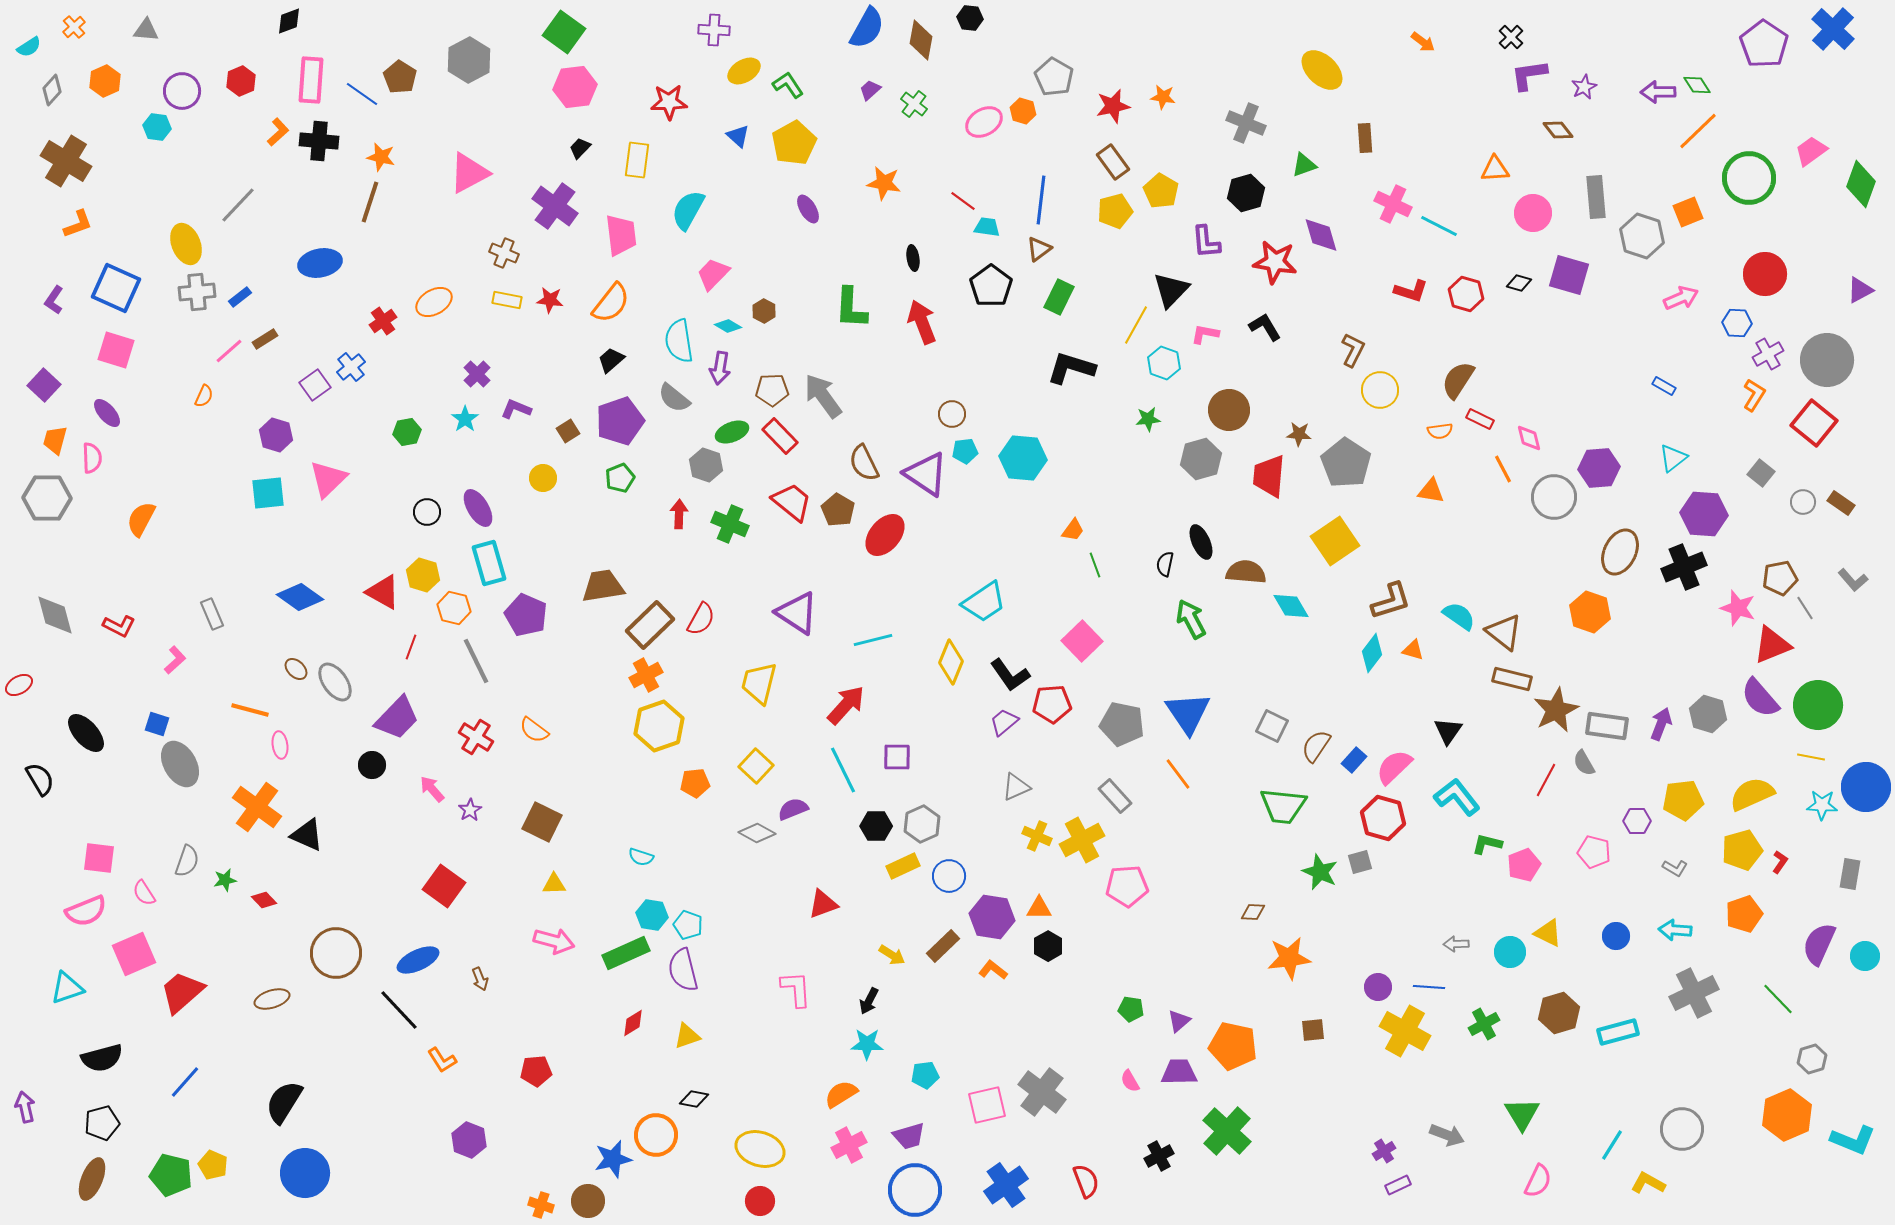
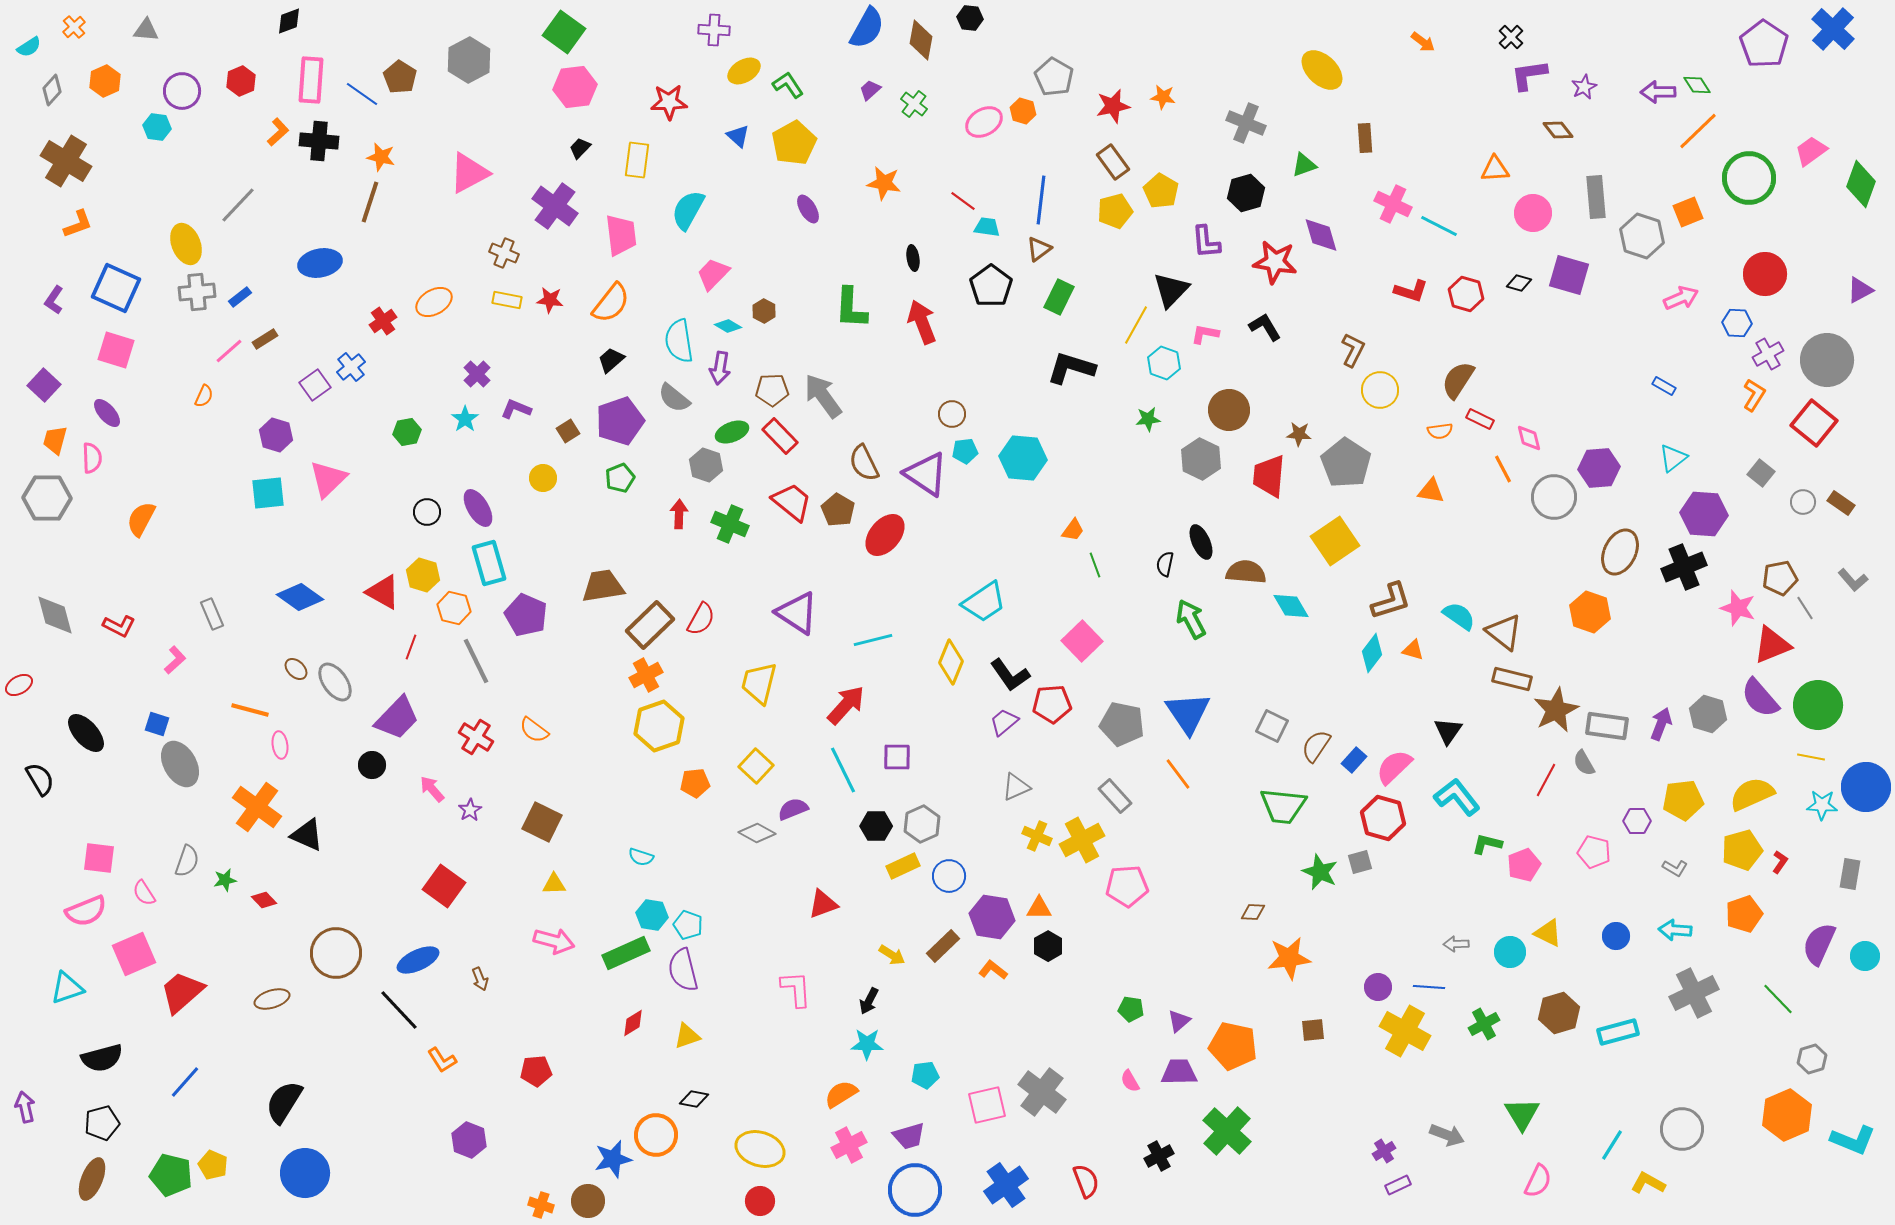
gray hexagon at (1201, 459): rotated 18 degrees counterclockwise
